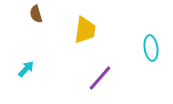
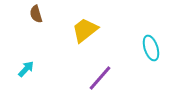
yellow trapezoid: rotated 136 degrees counterclockwise
cyan ellipse: rotated 10 degrees counterclockwise
